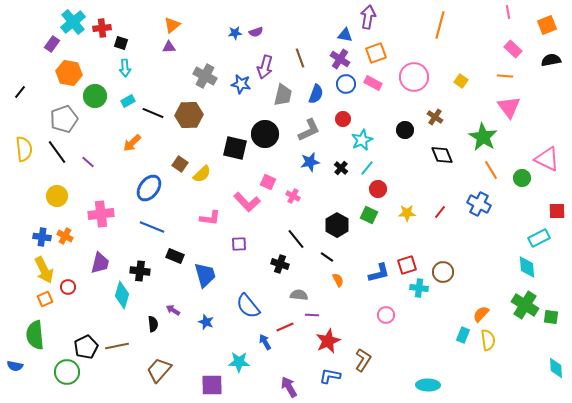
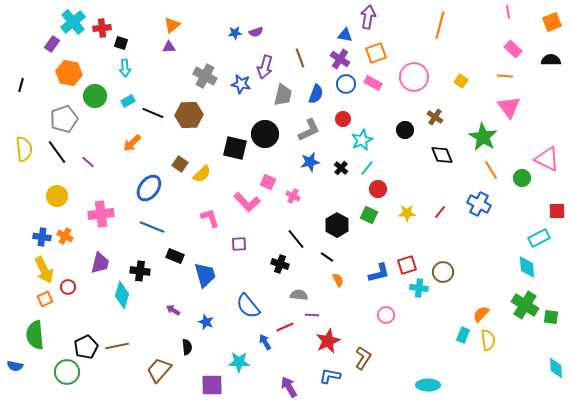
orange square at (547, 25): moved 5 px right, 3 px up
black semicircle at (551, 60): rotated 12 degrees clockwise
black line at (20, 92): moved 1 px right, 7 px up; rotated 24 degrees counterclockwise
pink L-shape at (210, 218): rotated 115 degrees counterclockwise
black semicircle at (153, 324): moved 34 px right, 23 px down
brown L-shape at (363, 360): moved 2 px up
